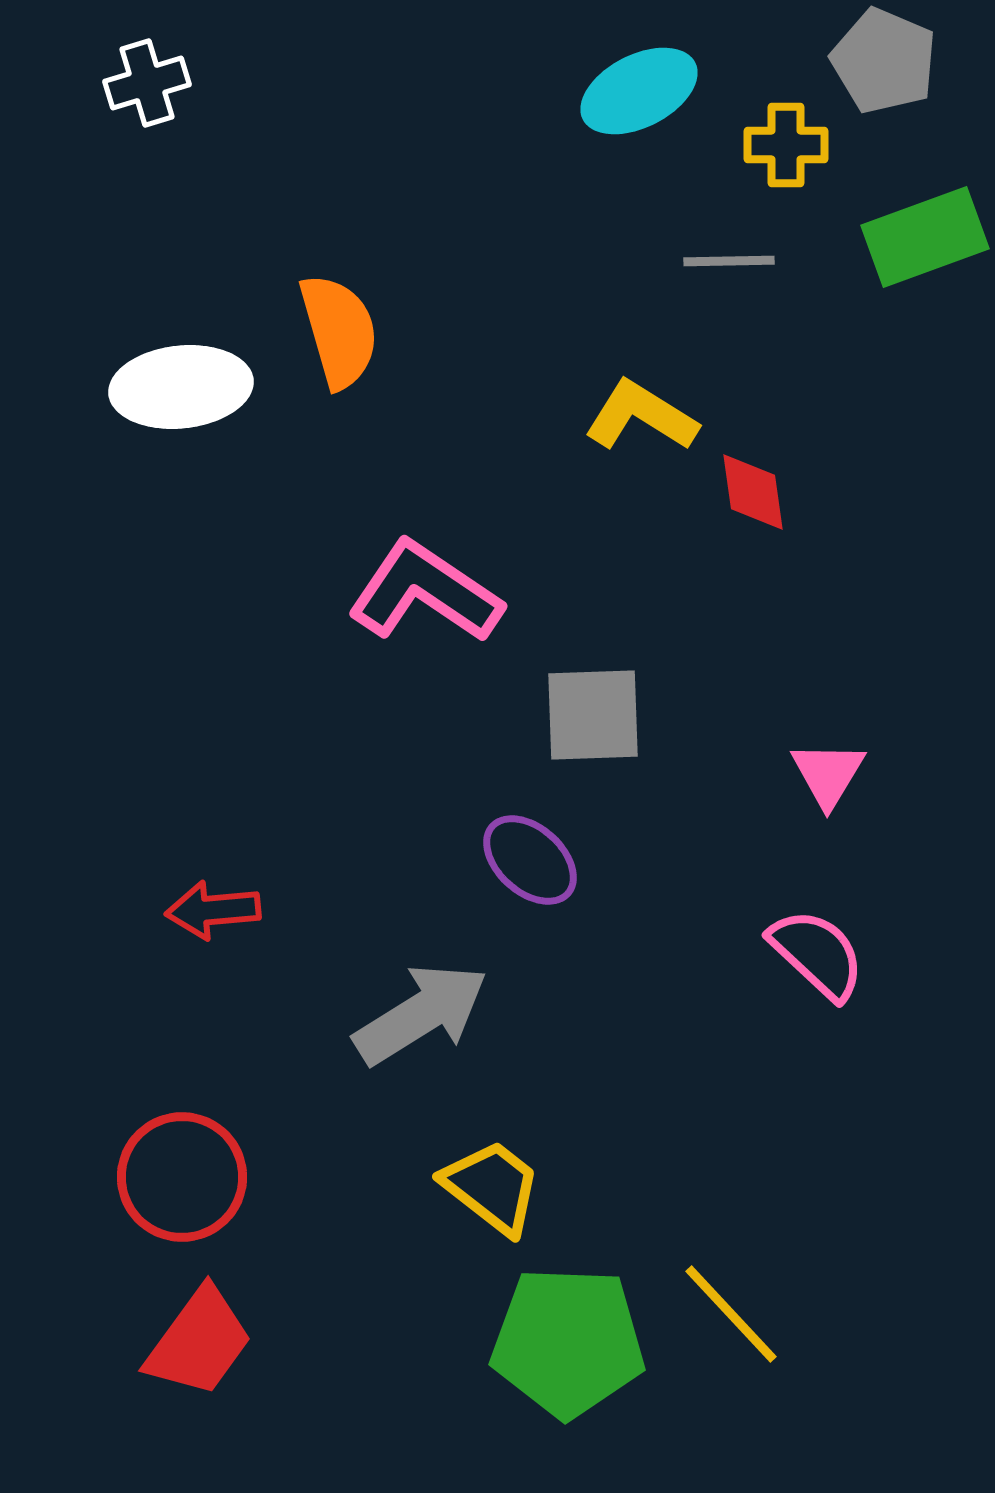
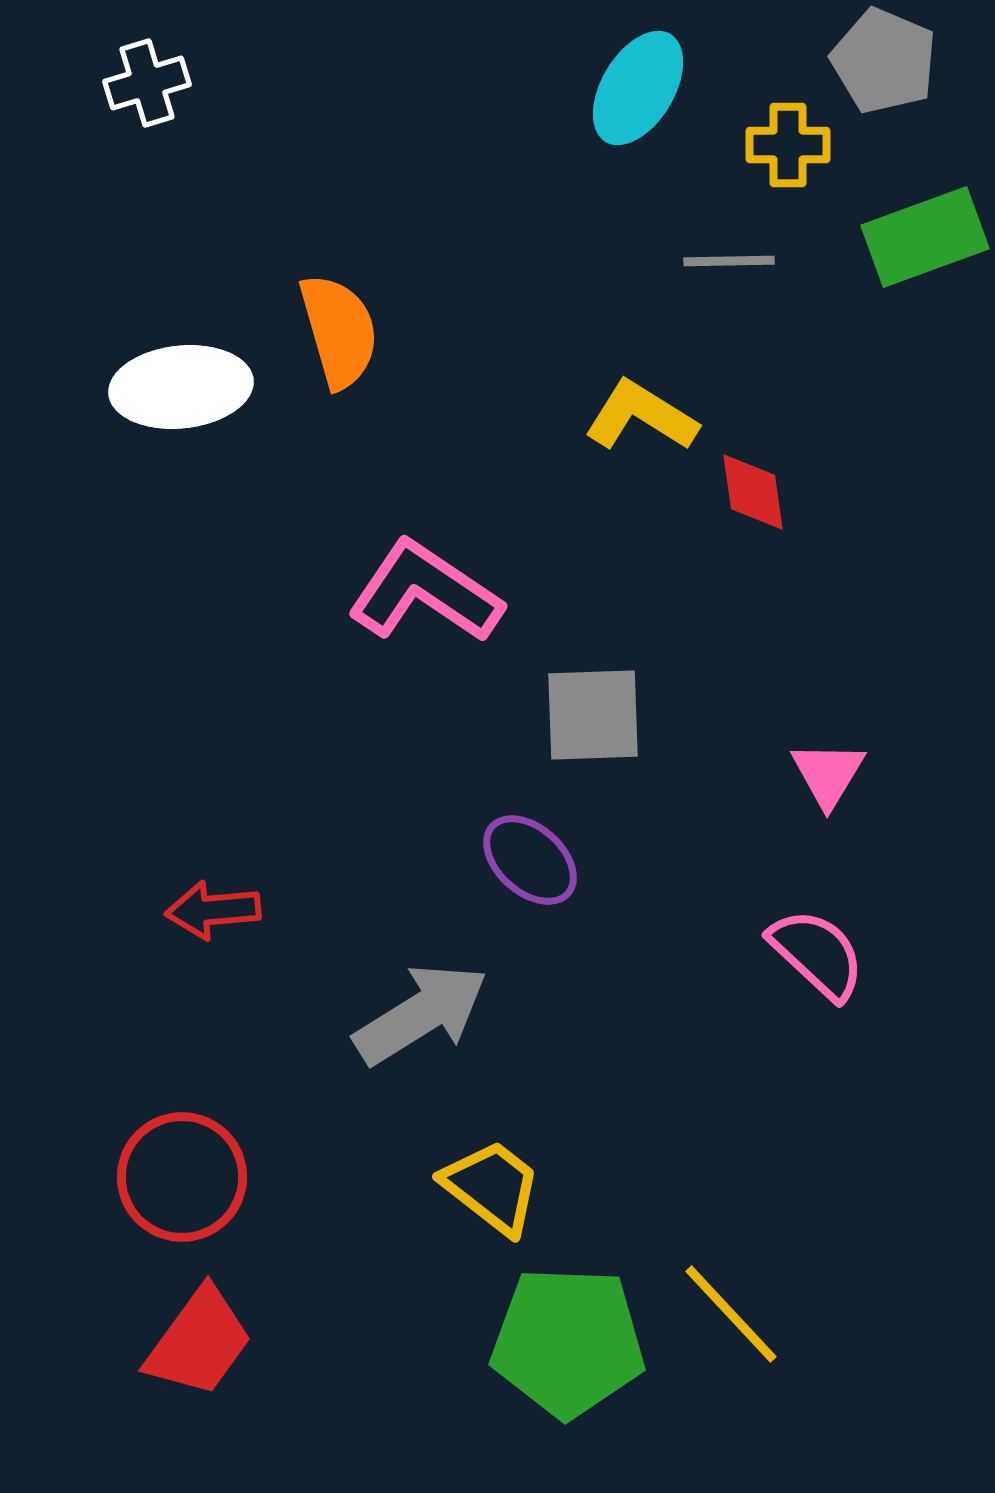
cyan ellipse: moved 1 px left, 3 px up; rotated 32 degrees counterclockwise
yellow cross: moved 2 px right
